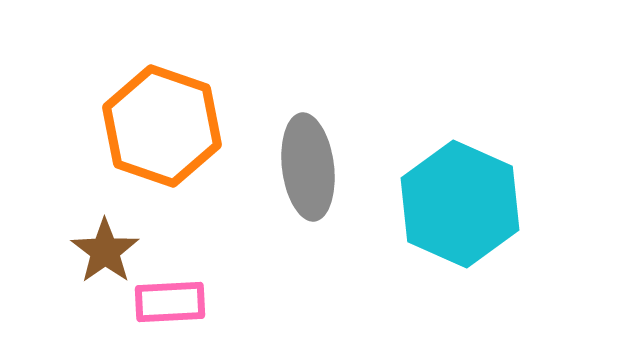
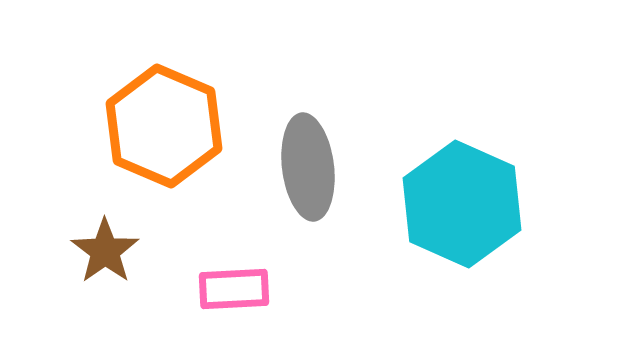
orange hexagon: moved 2 px right; rotated 4 degrees clockwise
cyan hexagon: moved 2 px right
pink rectangle: moved 64 px right, 13 px up
